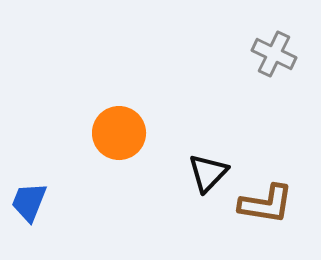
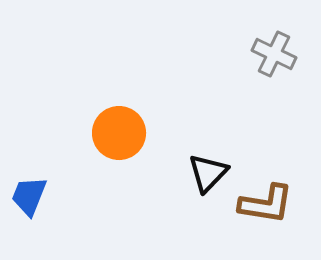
blue trapezoid: moved 6 px up
